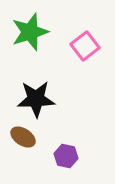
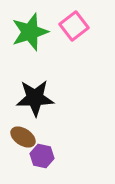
pink square: moved 11 px left, 20 px up
black star: moved 1 px left, 1 px up
purple hexagon: moved 24 px left
